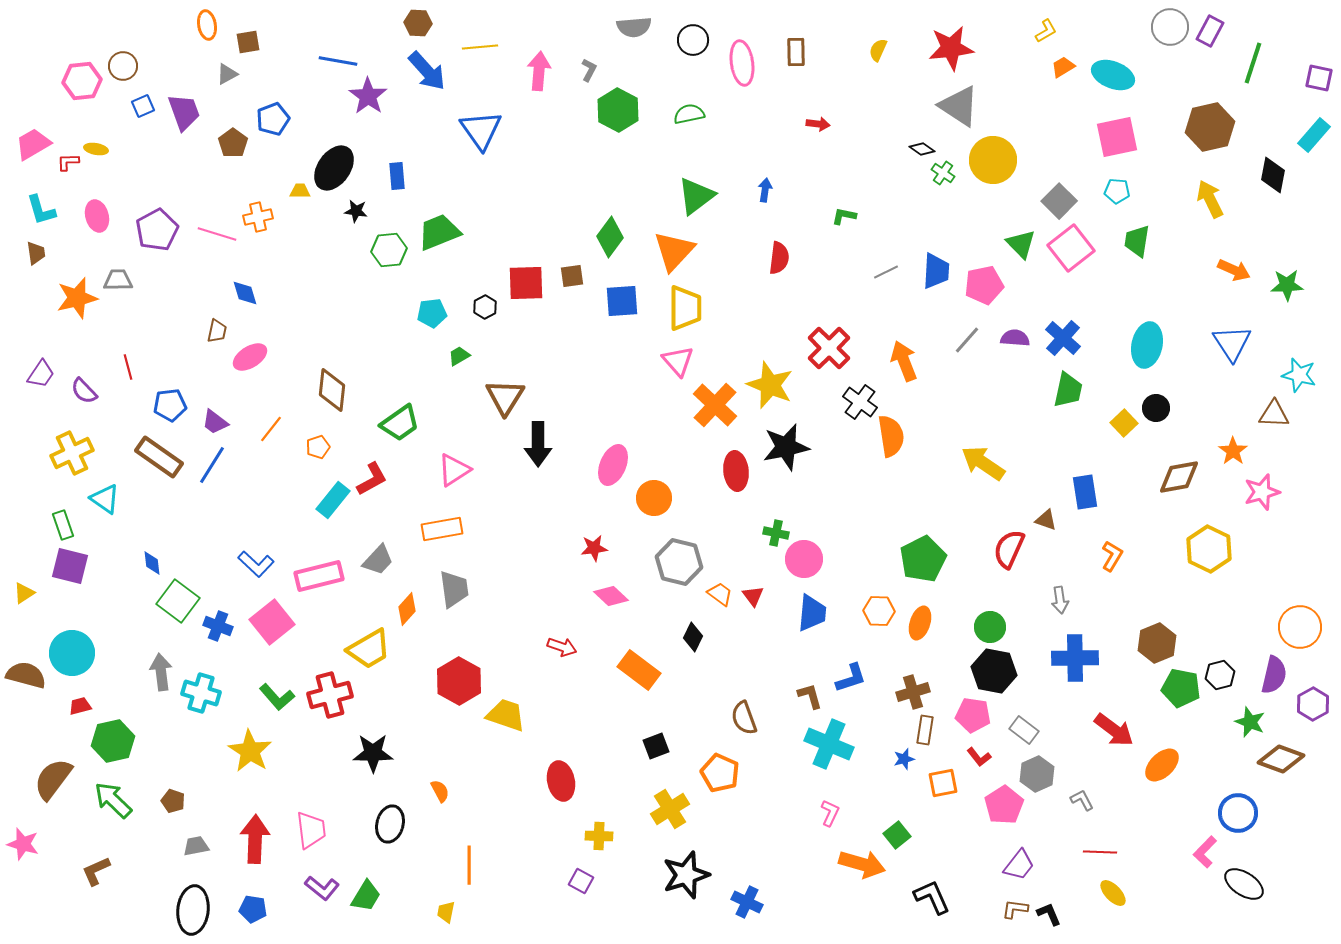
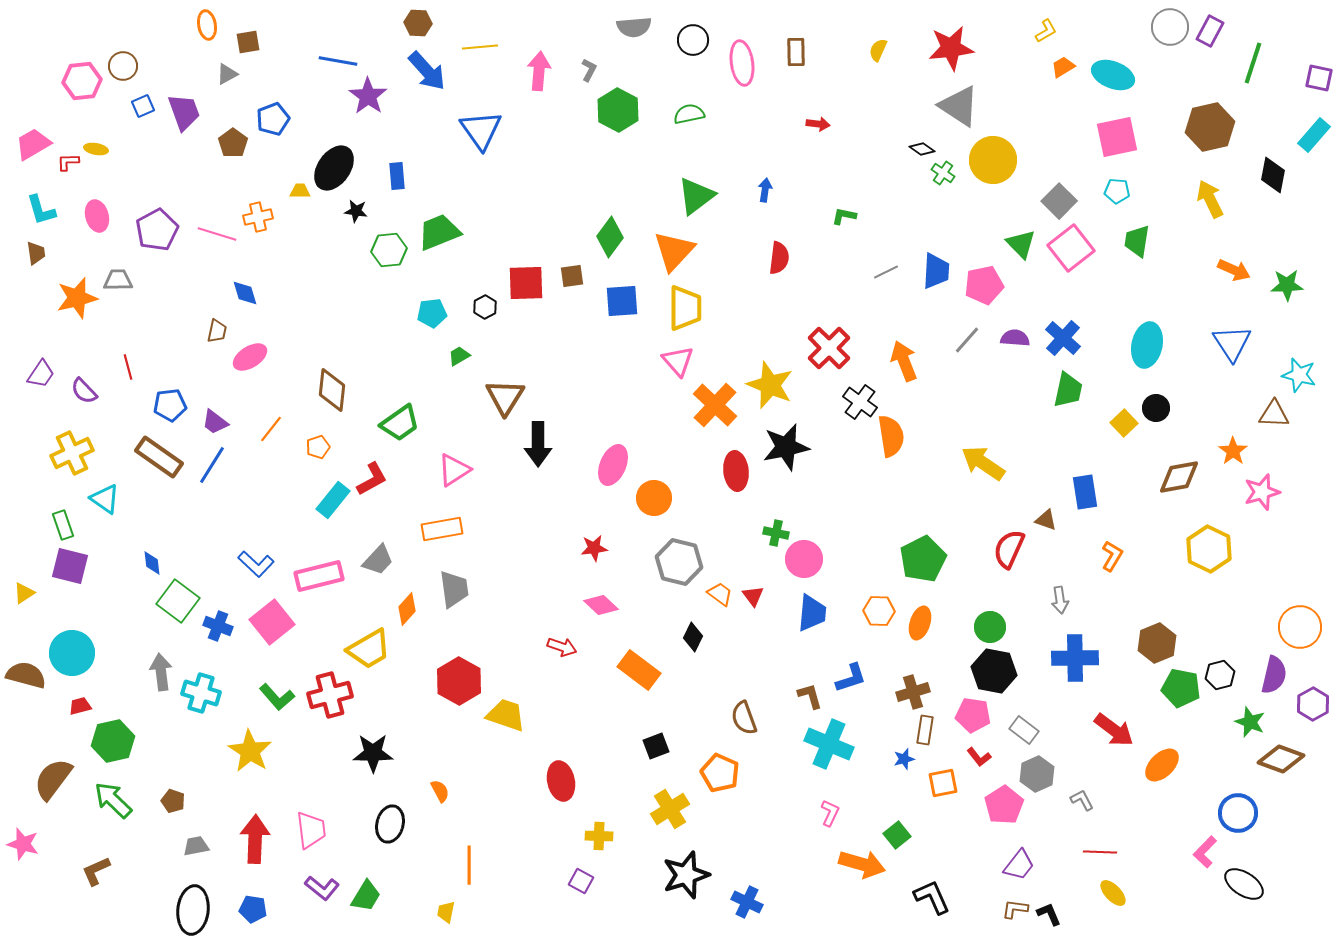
pink diamond at (611, 596): moved 10 px left, 9 px down
